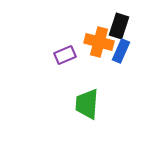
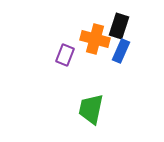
orange cross: moved 4 px left, 3 px up
purple rectangle: rotated 45 degrees counterclockwise
green trapezoid: moved 4 px right, 5 px down; rotated 8 degrees clockwise
